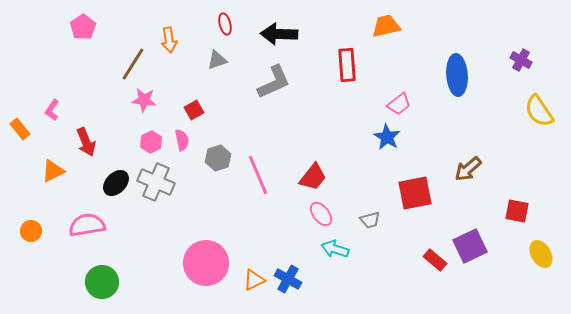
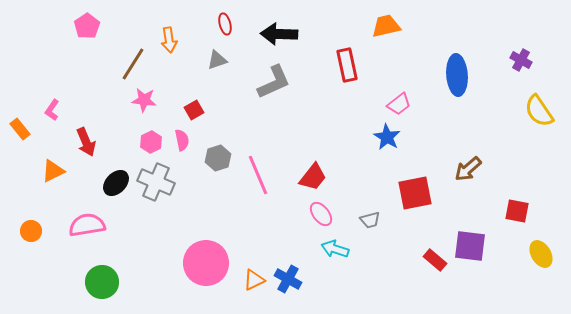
pink pentagon at (83, 27): moved 4 px right, 1 px up
red rectangle at (347, 65): rotated 8 degrees counterclockwise
purple square at (470, 246): rotated 32 degrees clockwise
